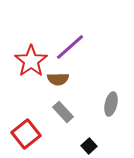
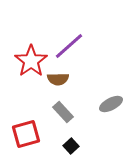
purple line: moved 1 px left, 1 px up
gray ellipse: rotated 50 degrees clockwise
red square: rotated 24 degrees clockwise
black square: moved 18 px left
